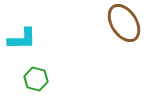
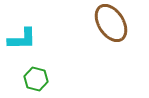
brown ellipse: moved 13 px left
